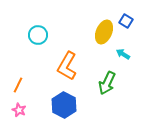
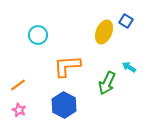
cyan arrow: moved 6 px right, 13 px down
orange L-shape: rotated 56 degrees clockwise
orange line: rotated 28 degrees clockwise
